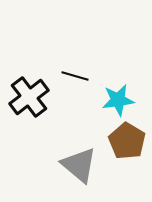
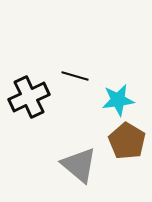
black cross: rotated 12 degrees clockwise
